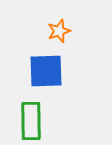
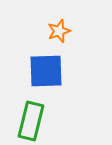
green rectangle: rotated 15 degrees clockwise
